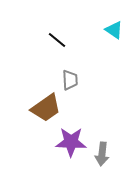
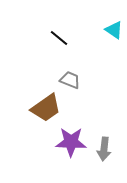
black line: moved 2 px right, 2 px up
gray trapezoid: rotated 65 degrees counterclockwise
gray arrow: moved 2 px right, 5 px up
